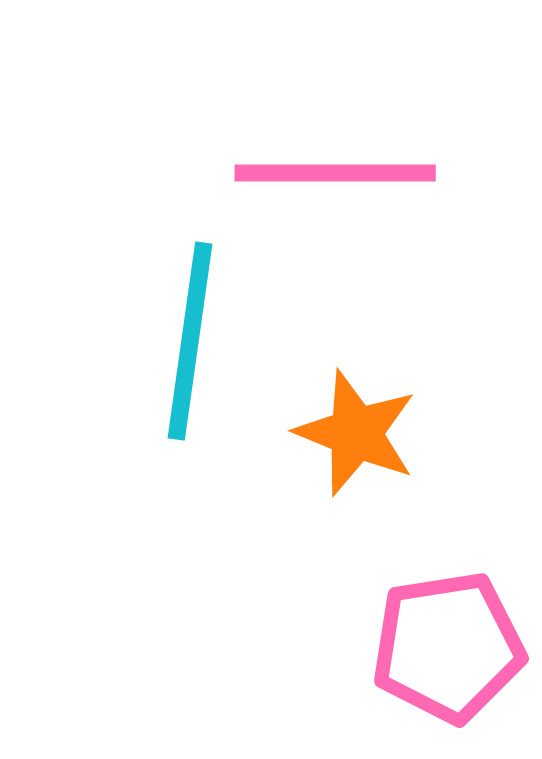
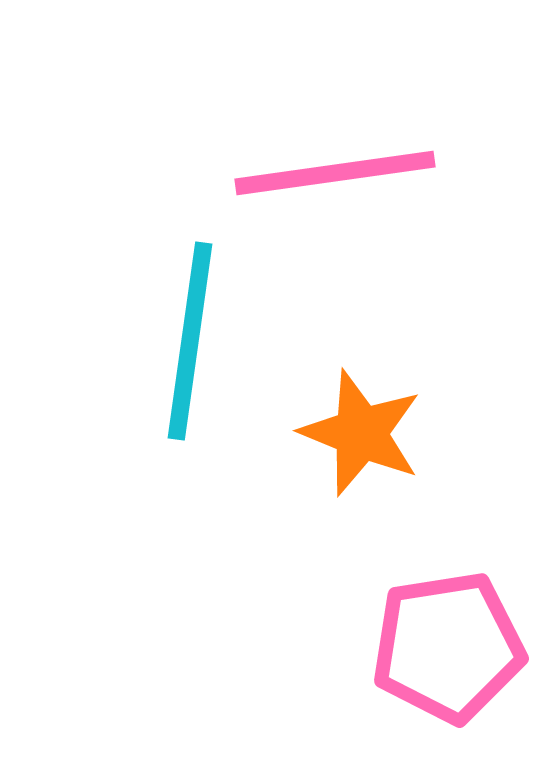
pink line: rotated 8 degrees counterclockwise
orange star: moved 5 px right
